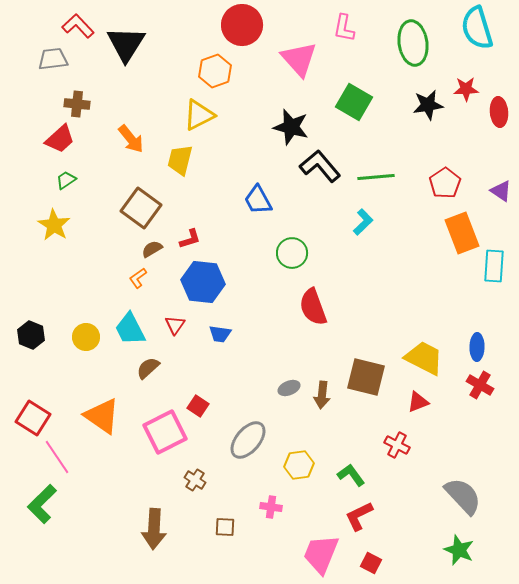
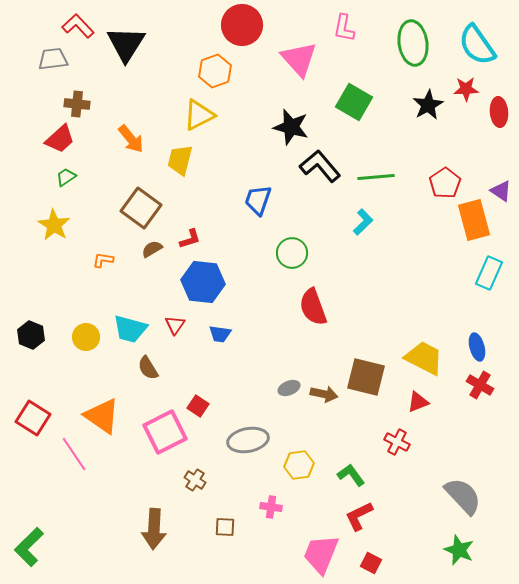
cyan semicircle at (477, 28): moved 17 px down; rotated 18 degrees counterclockwise
black star at (428, 105): rotated 20 degrees counterclockwise
green trapezoid at (66, 180): moved 3 px up
blue trapezoid at (258, 200): rotated 48 degrees clockwise
orange rectangle at (462, 233): moved 12 px right, 13 px up; rotated 6 degrees clockwise
cyan rectangle at (494, 266): moved 5 px left, 7 px down; rotated 20 degrees clockwise
orange L-shape at (138, 278): moved 35 px left, 18 px up; rotated 45 degrees clockwise
cyan trapezoid at (130, 329): rotated 48 degrees counterclockwise
blue ellipse at (477, 347): rotated 16 degrees counterclockwise
brown semicircle at (148, 368): rotated 80 degrees counterclockwise
brown arrow at (322, 395): moved 2 px right, 1 px up; rotated 84 degrees counterclockwise
gray ellipse at (248, 440): rotated 39 degrees clockwise
red cross at (397, 445): moved 3 px up
pink line at (57, 457): moved 17 px right, 3 px up
green L-shape at (42, 504): moved 13 px left, 43 px down
